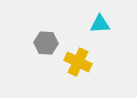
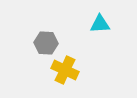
yellow cross: moved 13 px left, 8 px down
